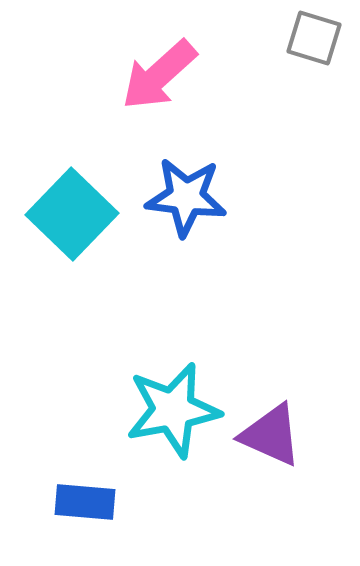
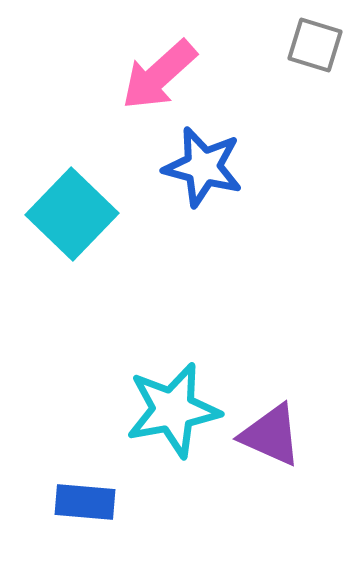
gray square: moved 1 px right, 7 px down
blue star: moved 17 px right, 30 px up; rotated 8 degrees clockwise
